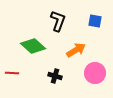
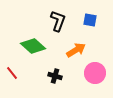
blue square: moved 5 px left, 1 px up
red line: rotated 48 degrees clockwise
